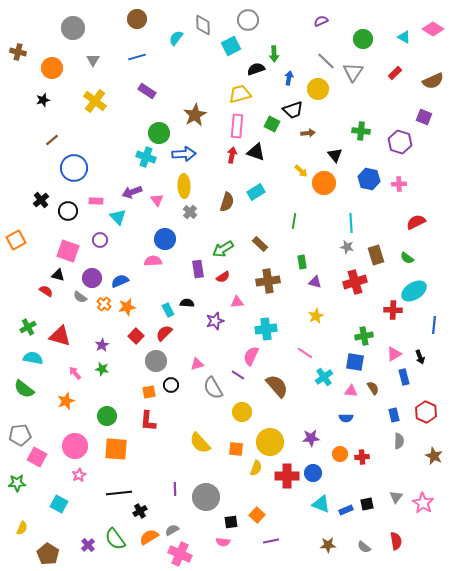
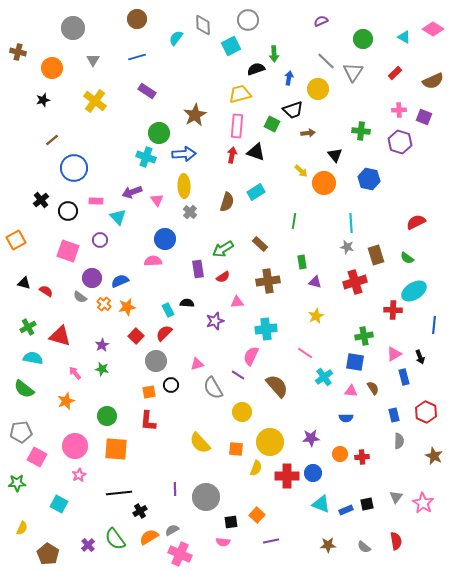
pink cross at (399, 184): moved 74 px up
black triangle at (58, 275): moved 34 px left, 8 px down
gray pentagon at (20, 435): moved 1 px right, 3 px up
